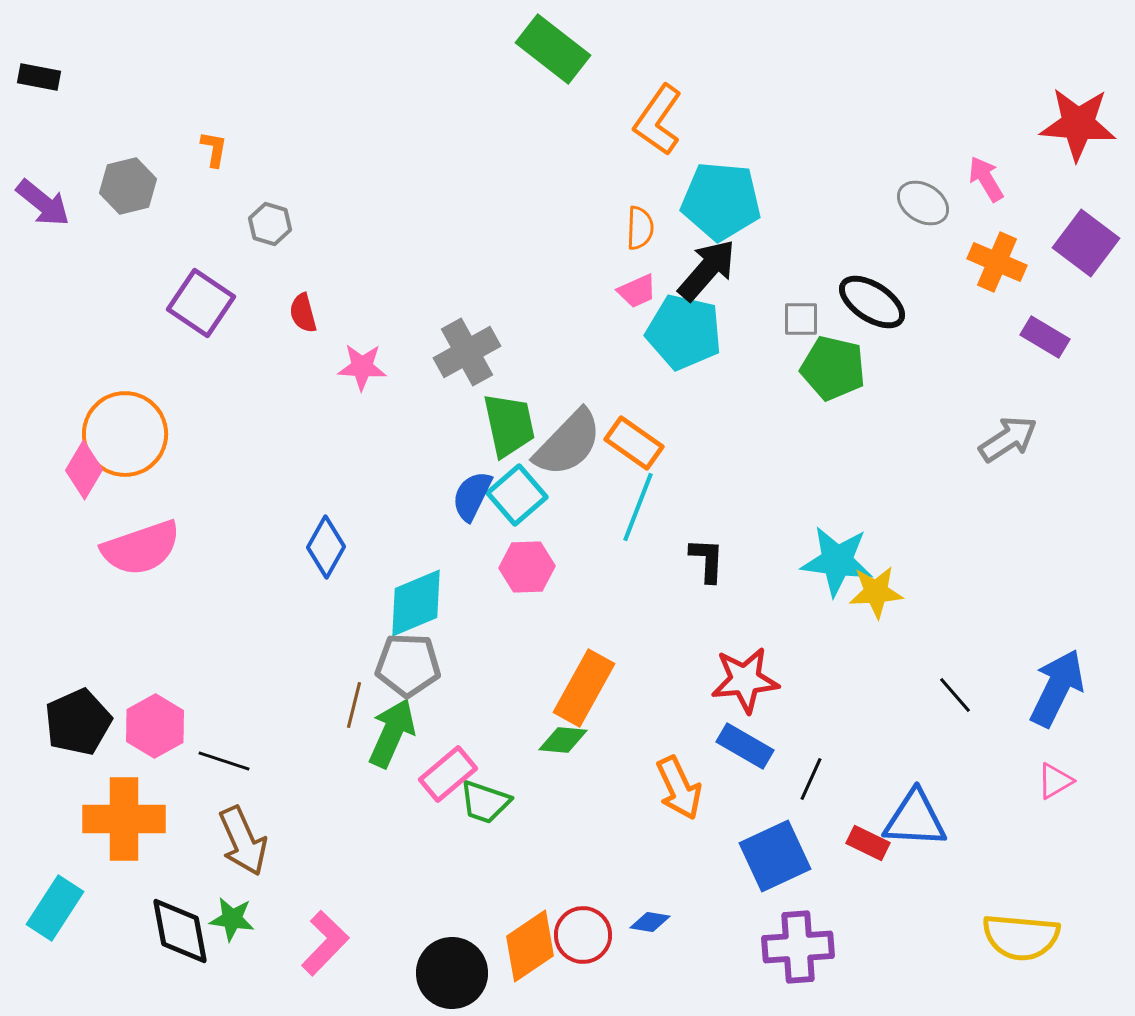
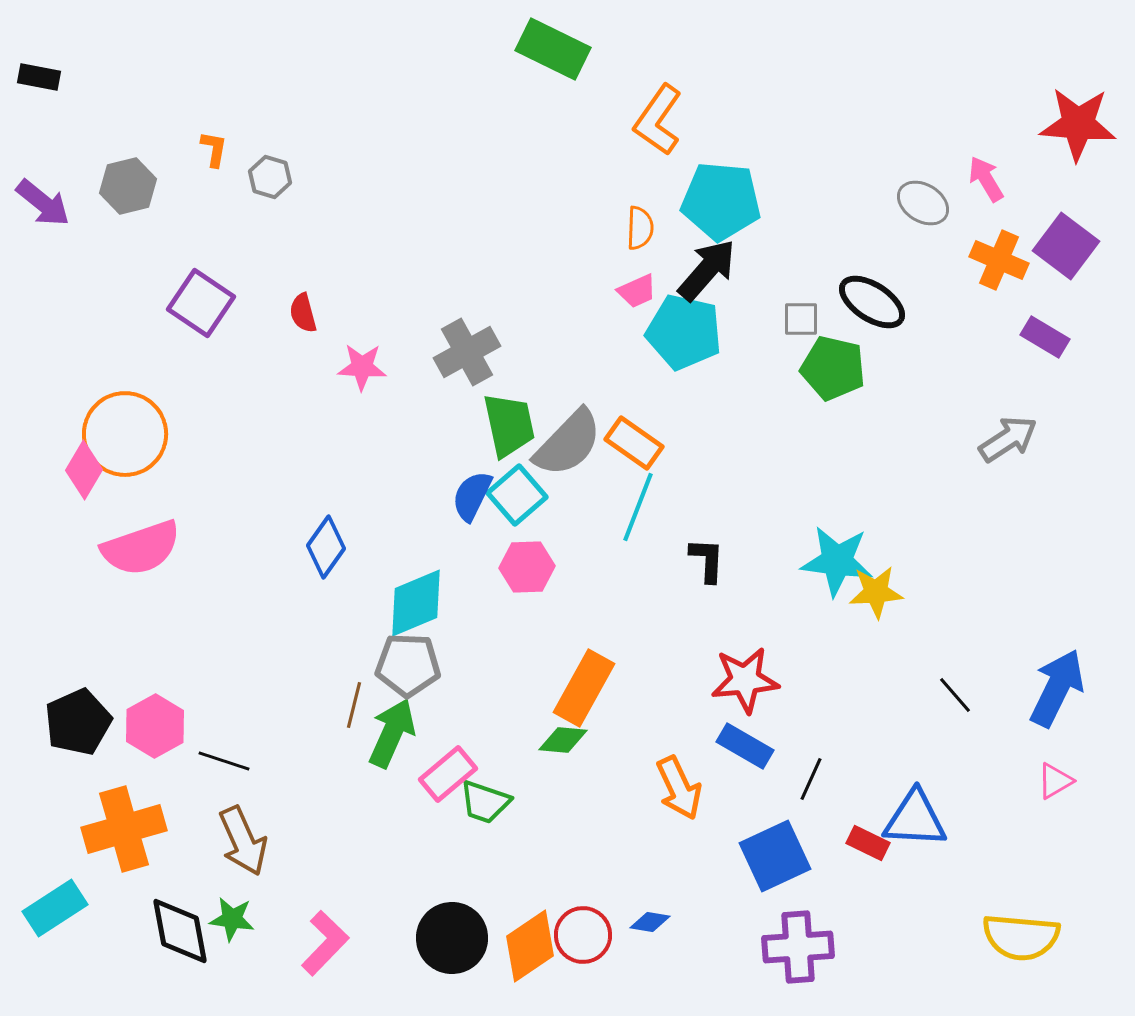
green rectangle at (553, 49): rotated 12 degrees counterclockwise
gray hexagon at (270, 224): moved 47 px up
purple square at (1086, 243): moved 20 px left, 3 px down
orange cross at (997, 262): moved 2 px right, 2 px up
blue diamond at (326, 547): rotated 6 degrees clockwise
orange cross at (124, 819): moved 10 px down; rotated 16 degrees counterclockwise
cyan rectangle at (55, 908): rotated 24 degrees clockwise
black circle at (452, 973): moved 35 px up
